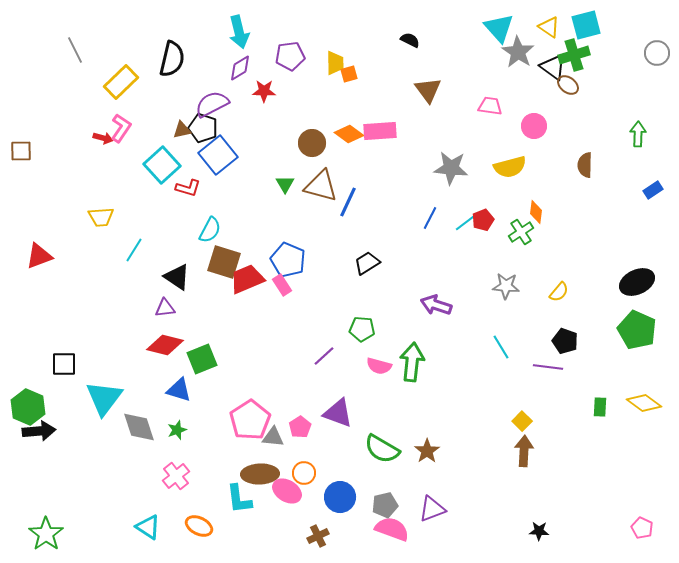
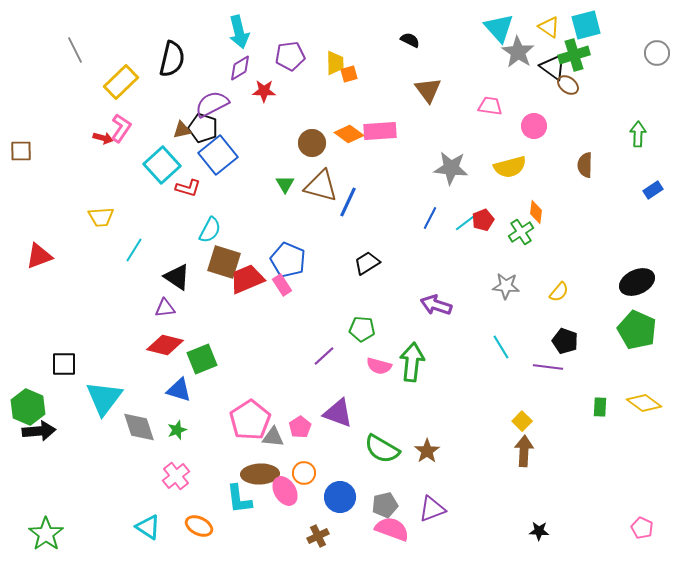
pink ellipse at (287, 491): moved 2 px left; rotated 28 degrees clockwise
